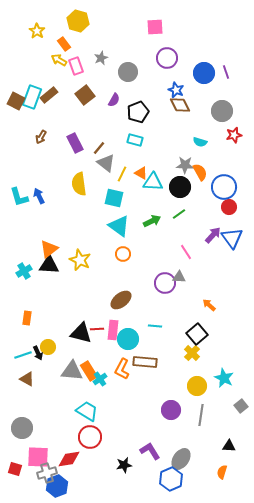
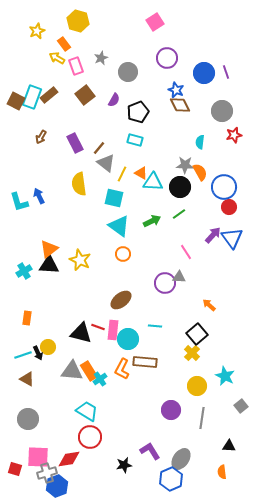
pink square at (155, 27): moved 5 px up; rotated 30 degrees counterclockwise
yellow star at (37, 31): rotated 14 degrees clockwise
yellow arrow at (59, 60): moved 2 px left, 2 px up
cyan semicircle at (200, 142): rotated 80 degrees clockwise
cyan L-shape at (19, 197): moved 5 px down
red line at (97, 329): moved 1 px right, 2 px up; rotated 24 degrees clockwise
cyan star at (224, 378): moved 1 px right, 2 px up
gray line at (201, 415): moved 1 px right, 3 px down
gray circle at (22, 428): moved 6 px right, 9 px up
orange semicircle at (222, 472): rotated 24 degrees counterclockwise
